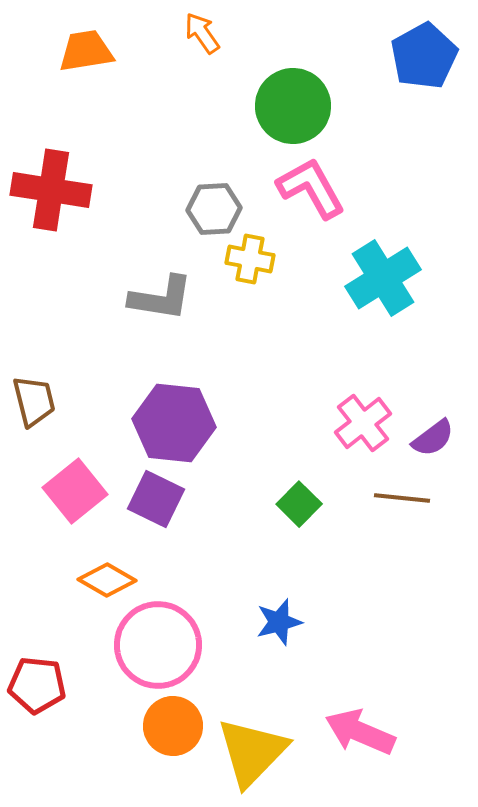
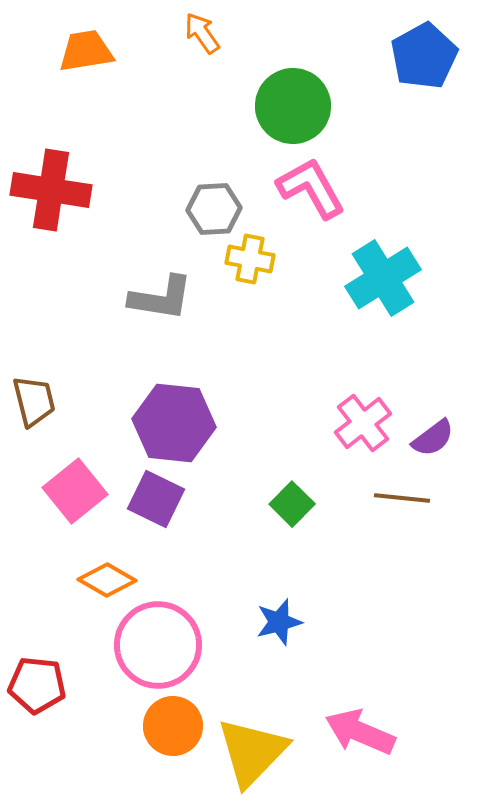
green square: moved 7 px left
